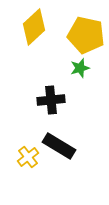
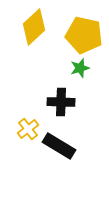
yellow pentagon: moved 2 px left
black cross: moved 10 px right, 2 px down; rotated 8 degrees clockwise
yellow cross: moved 28 px up
